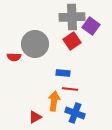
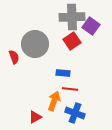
red semicircle: rotated 112 degrees counterclockwise
orange arrow: rotated 12 degrees clockwise
